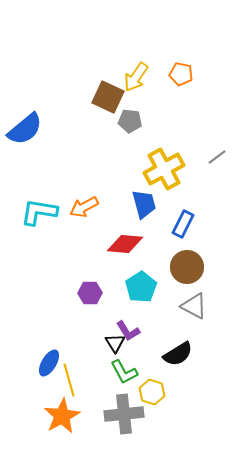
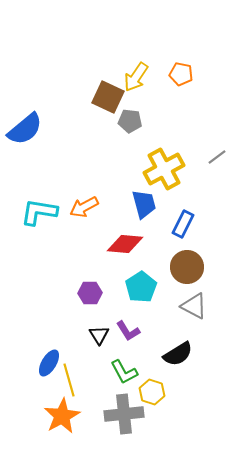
black triangle: moved 16 px left, 8 px up
